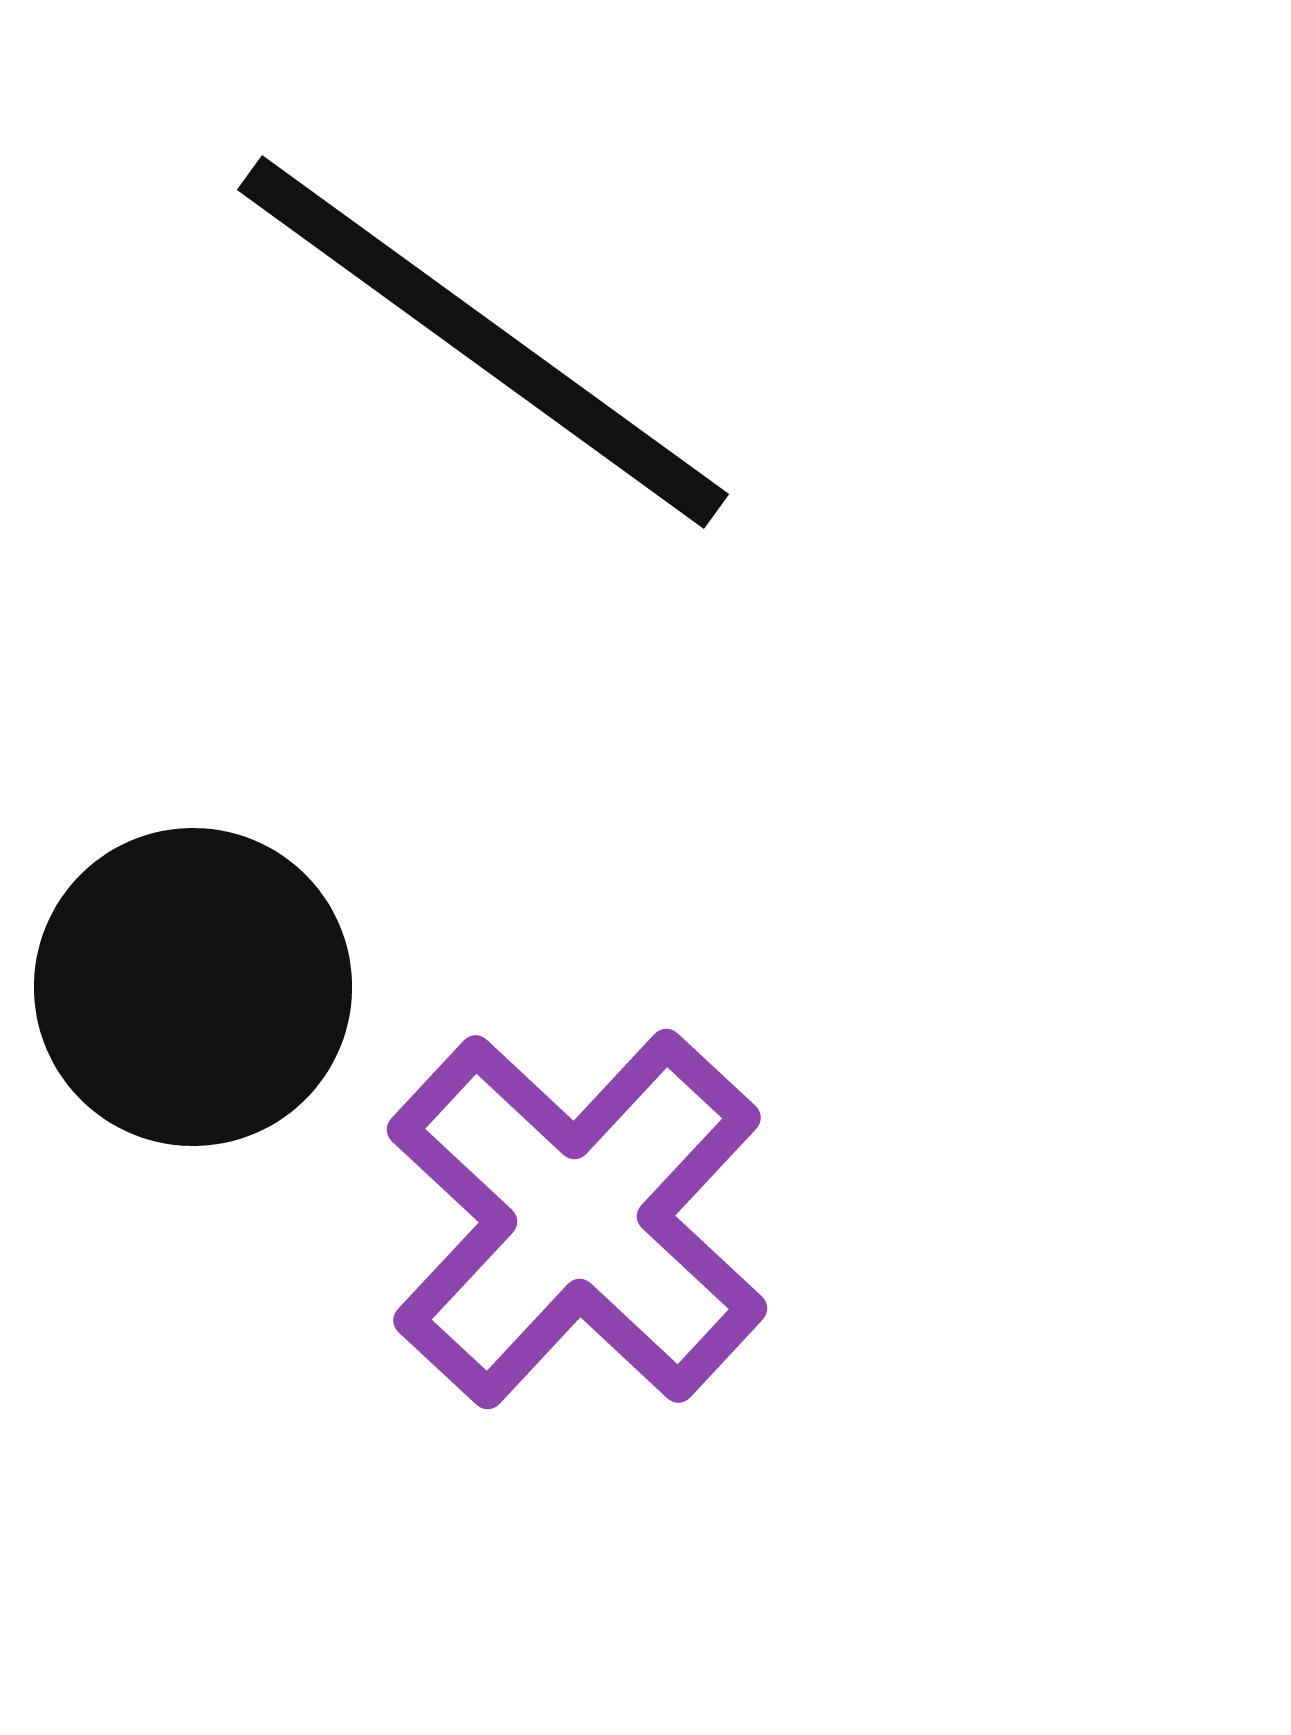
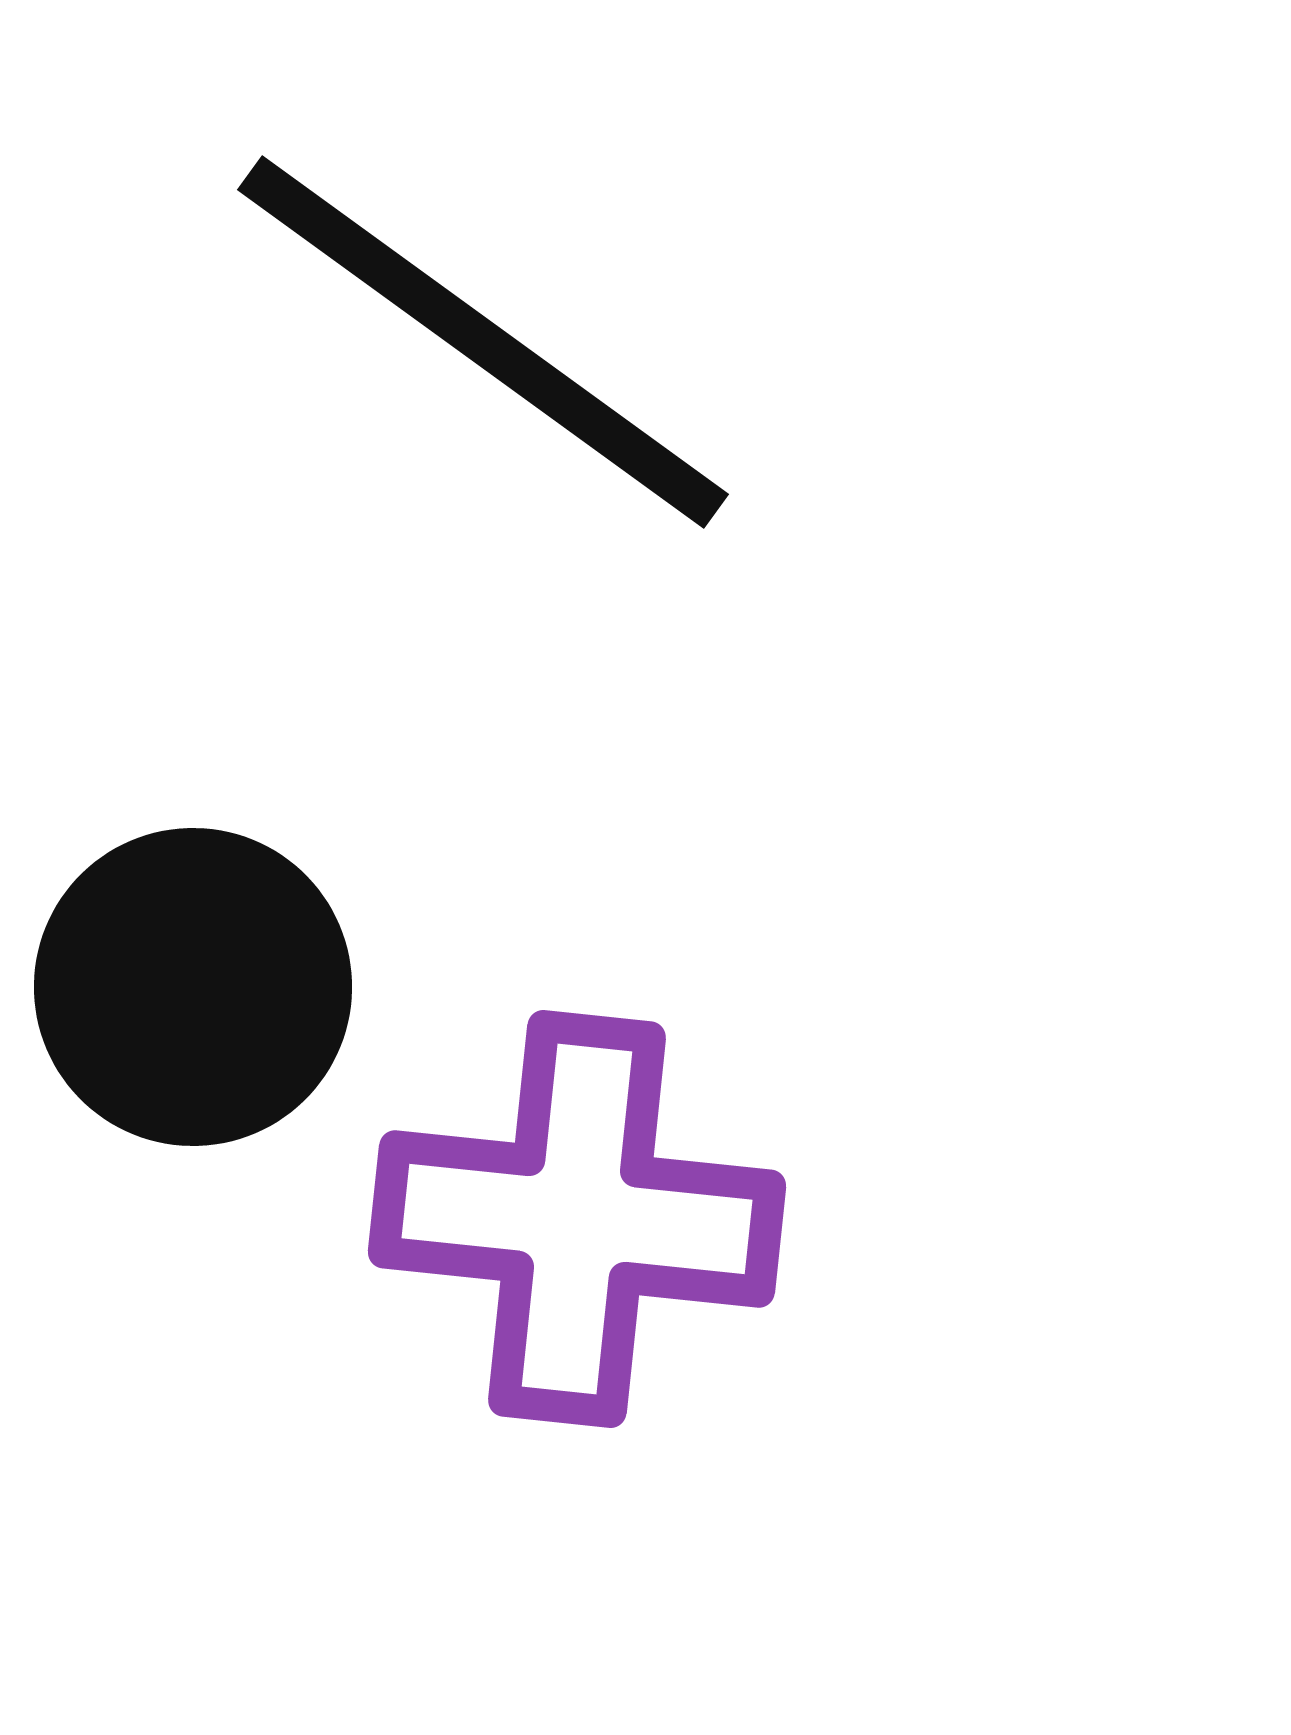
purple cross: rotated 37 degrees counterclockwise
